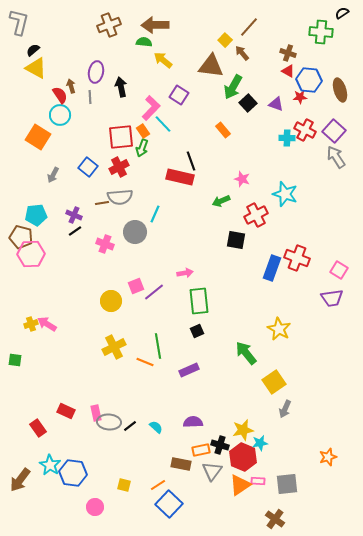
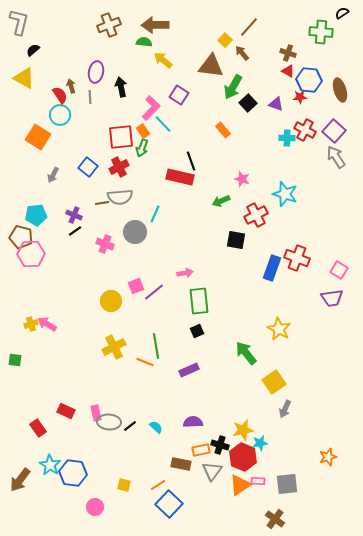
yellow triangle at (36, 68): moved 12 px left, 10 px down
green line at (158, 346): moved 2 px left
